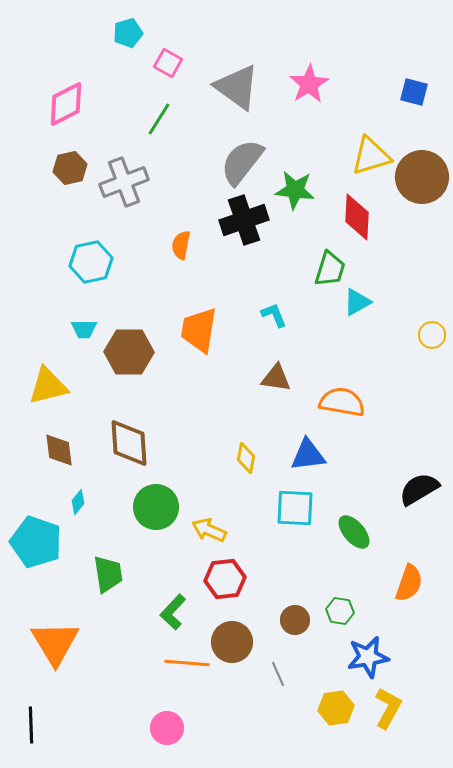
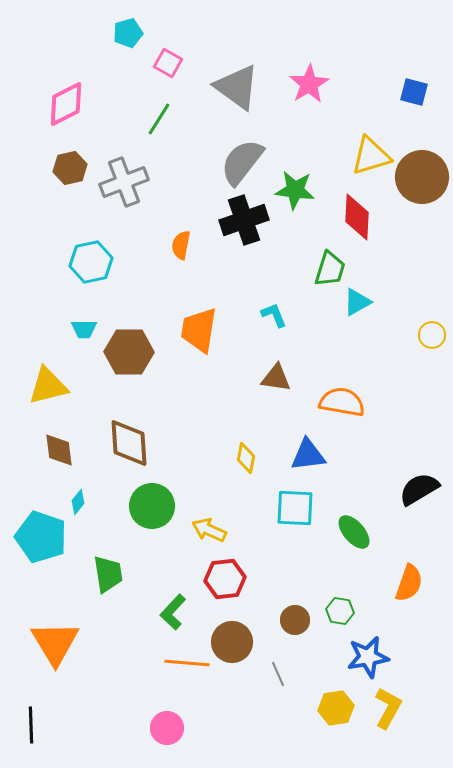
green circle at (156, 507): moved 4 px left, 1 px up
cyan pentagon at (36, 542): moved 5 px right, 5 px up
